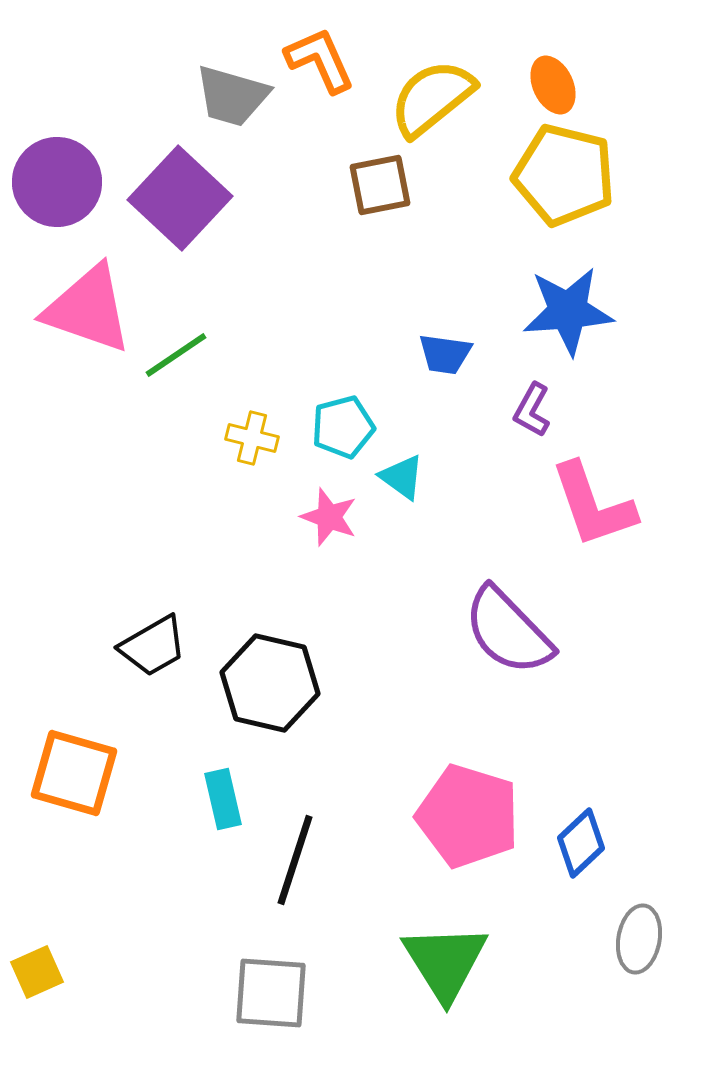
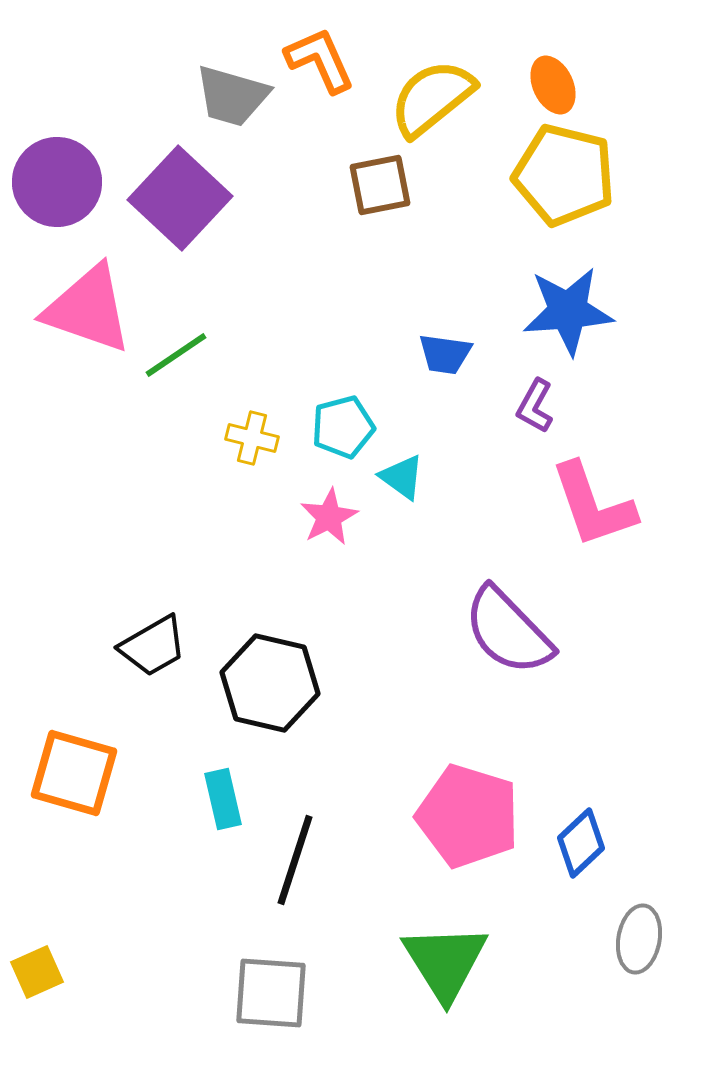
purple L-shape: moved 3 px right, 4 px up
pink star: rotated 24 degrees clockwise
